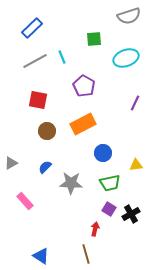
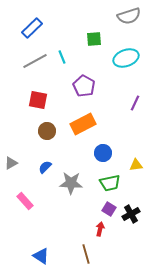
red arrow: moved 5 px right
